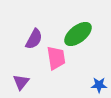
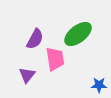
purple semicircle: moved 1 px right
pink trapezoid: moved 1 px left, 1 px down
purple triangle: moved 6 px right, 7 px up
